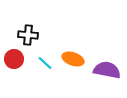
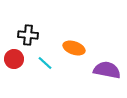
orange ellipse: moved 1 px right, 11 px up
